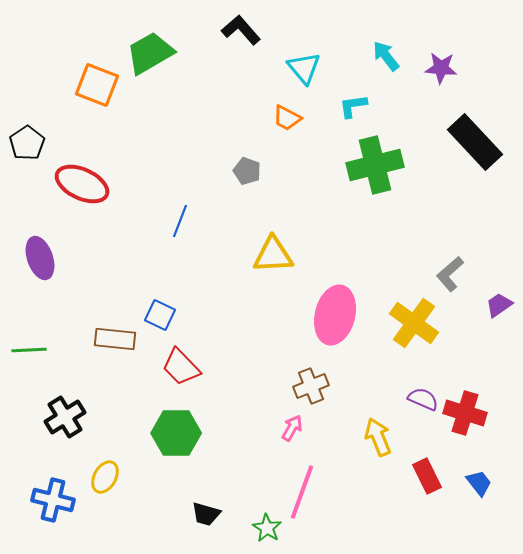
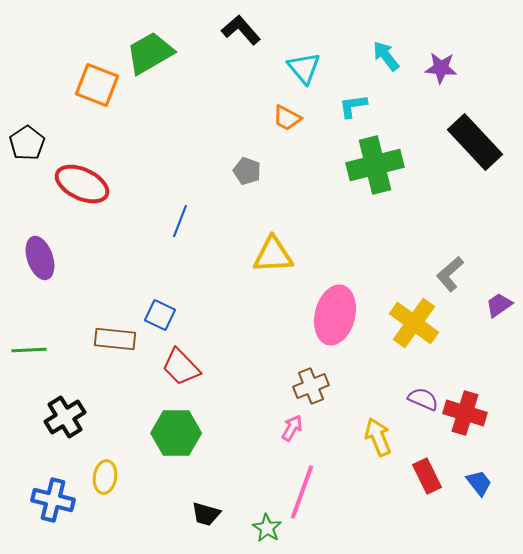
yellow ellipse: rotated 20 degrees counterclockwise
